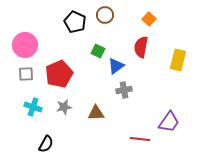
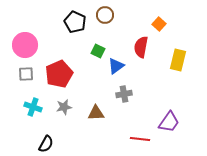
orange square: moved 10 px right, 5 px down
gray cross: moved 4 px down
